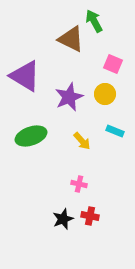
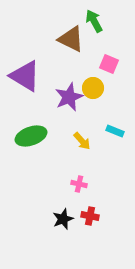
pink square: moved 4 px left
yellow circle: moved 12 px left, 6 px up
